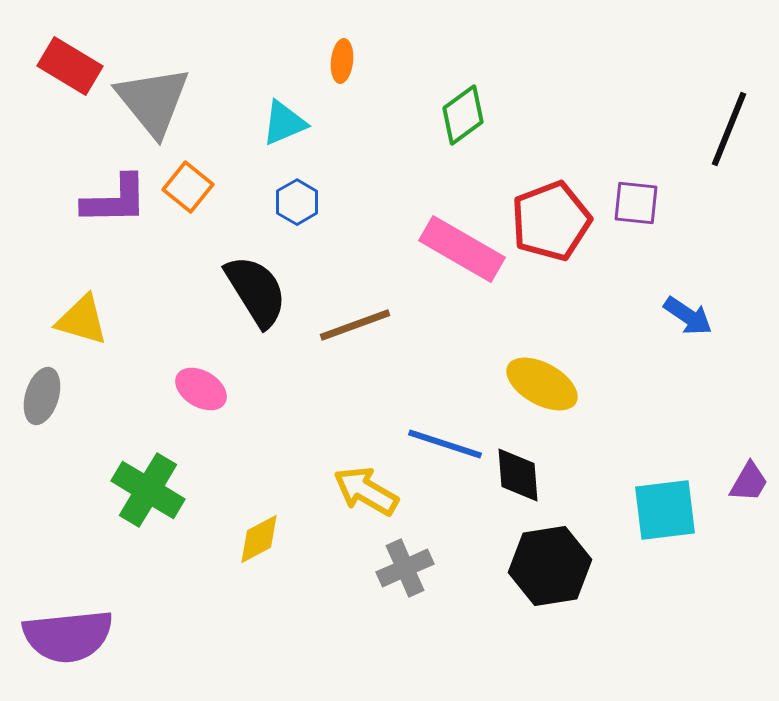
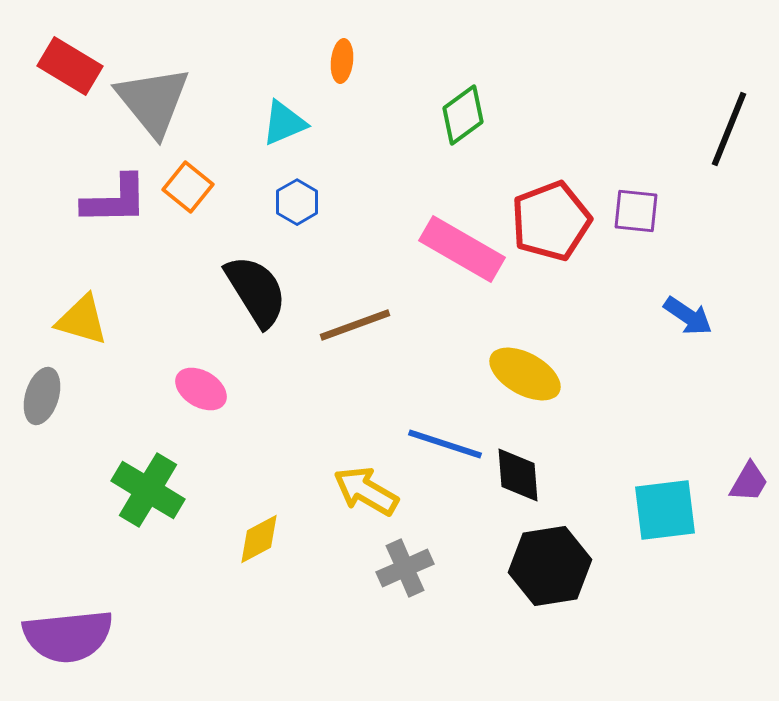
purple square: moved 8 px down
yellow ellipse: moved 17 px left, 10 px up
